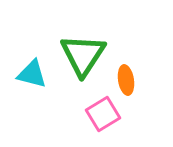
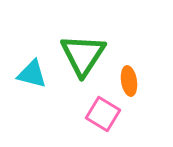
orange ellipse: moved 3 px right, 1 px down
pink square: rotated 28 degrees counterclockwise
